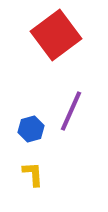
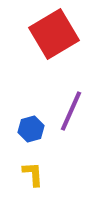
red square: moved 2 px left, 1 px up; rotated 6 degrees clockwise
